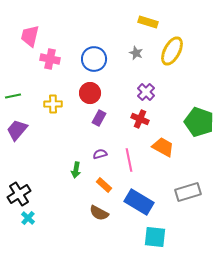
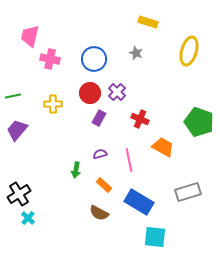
yellow ellipse: moved 17 px right; rotated 12 degrees counterclockwise
purple cross: moved 29 px left
